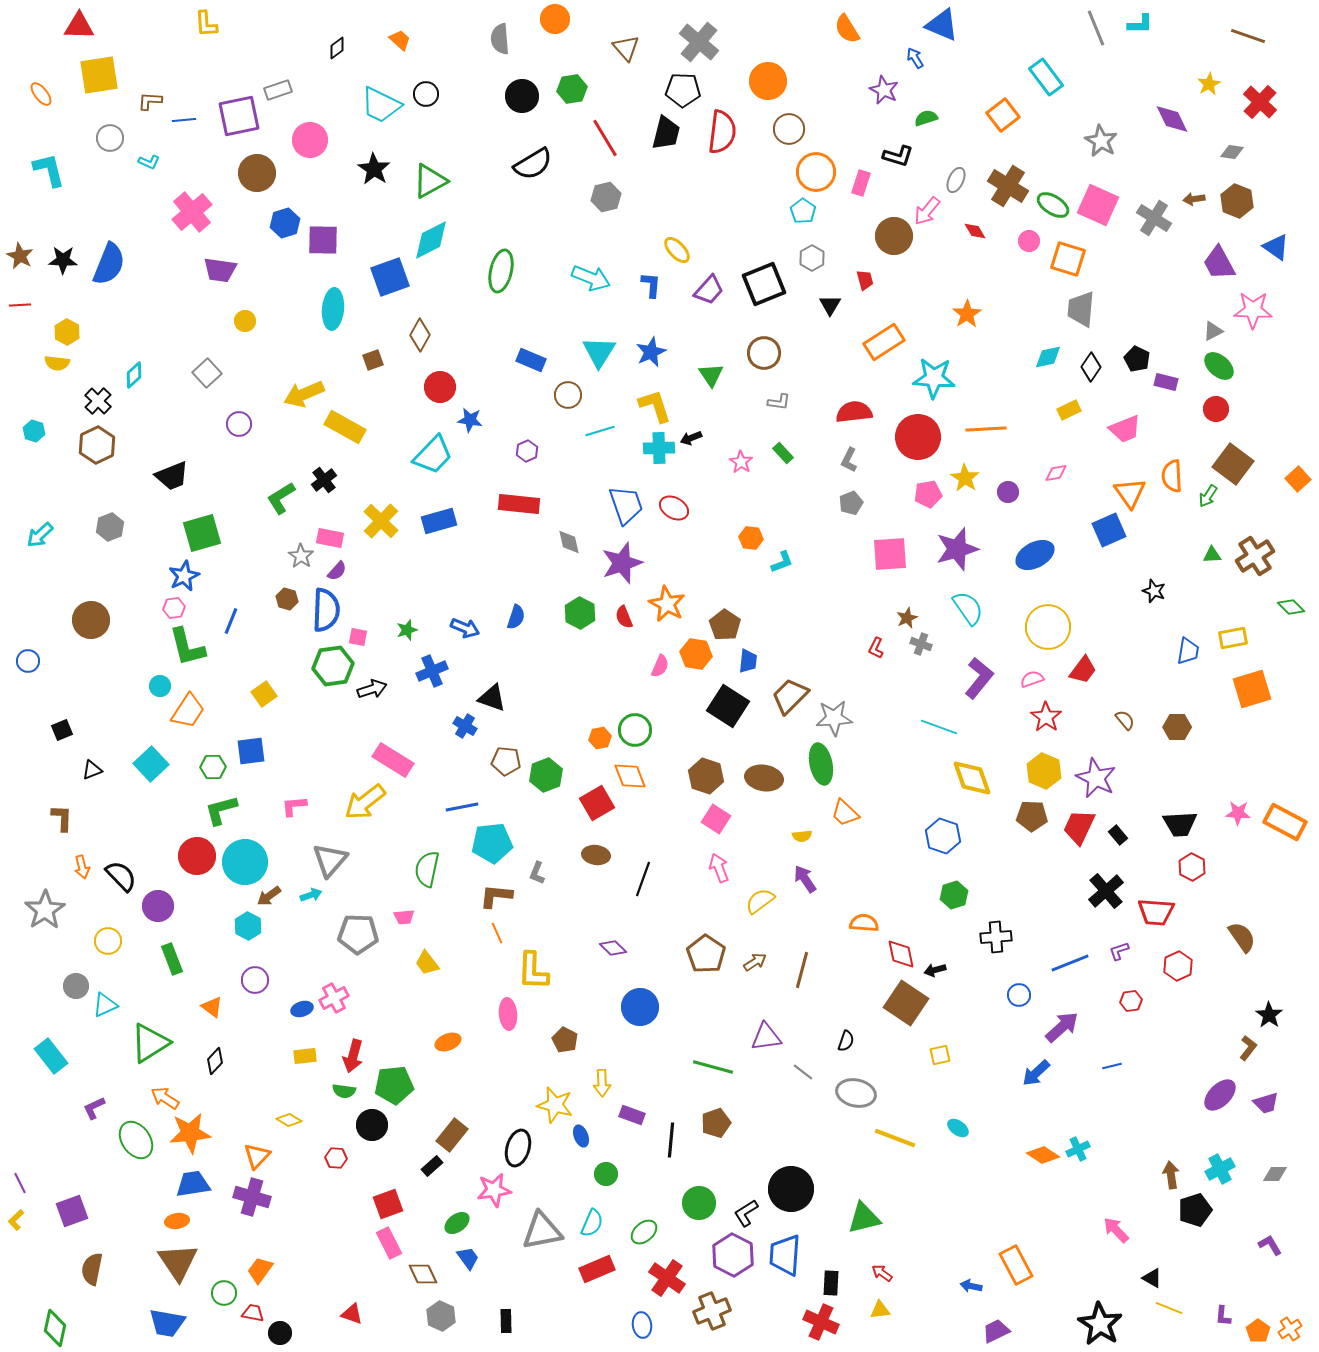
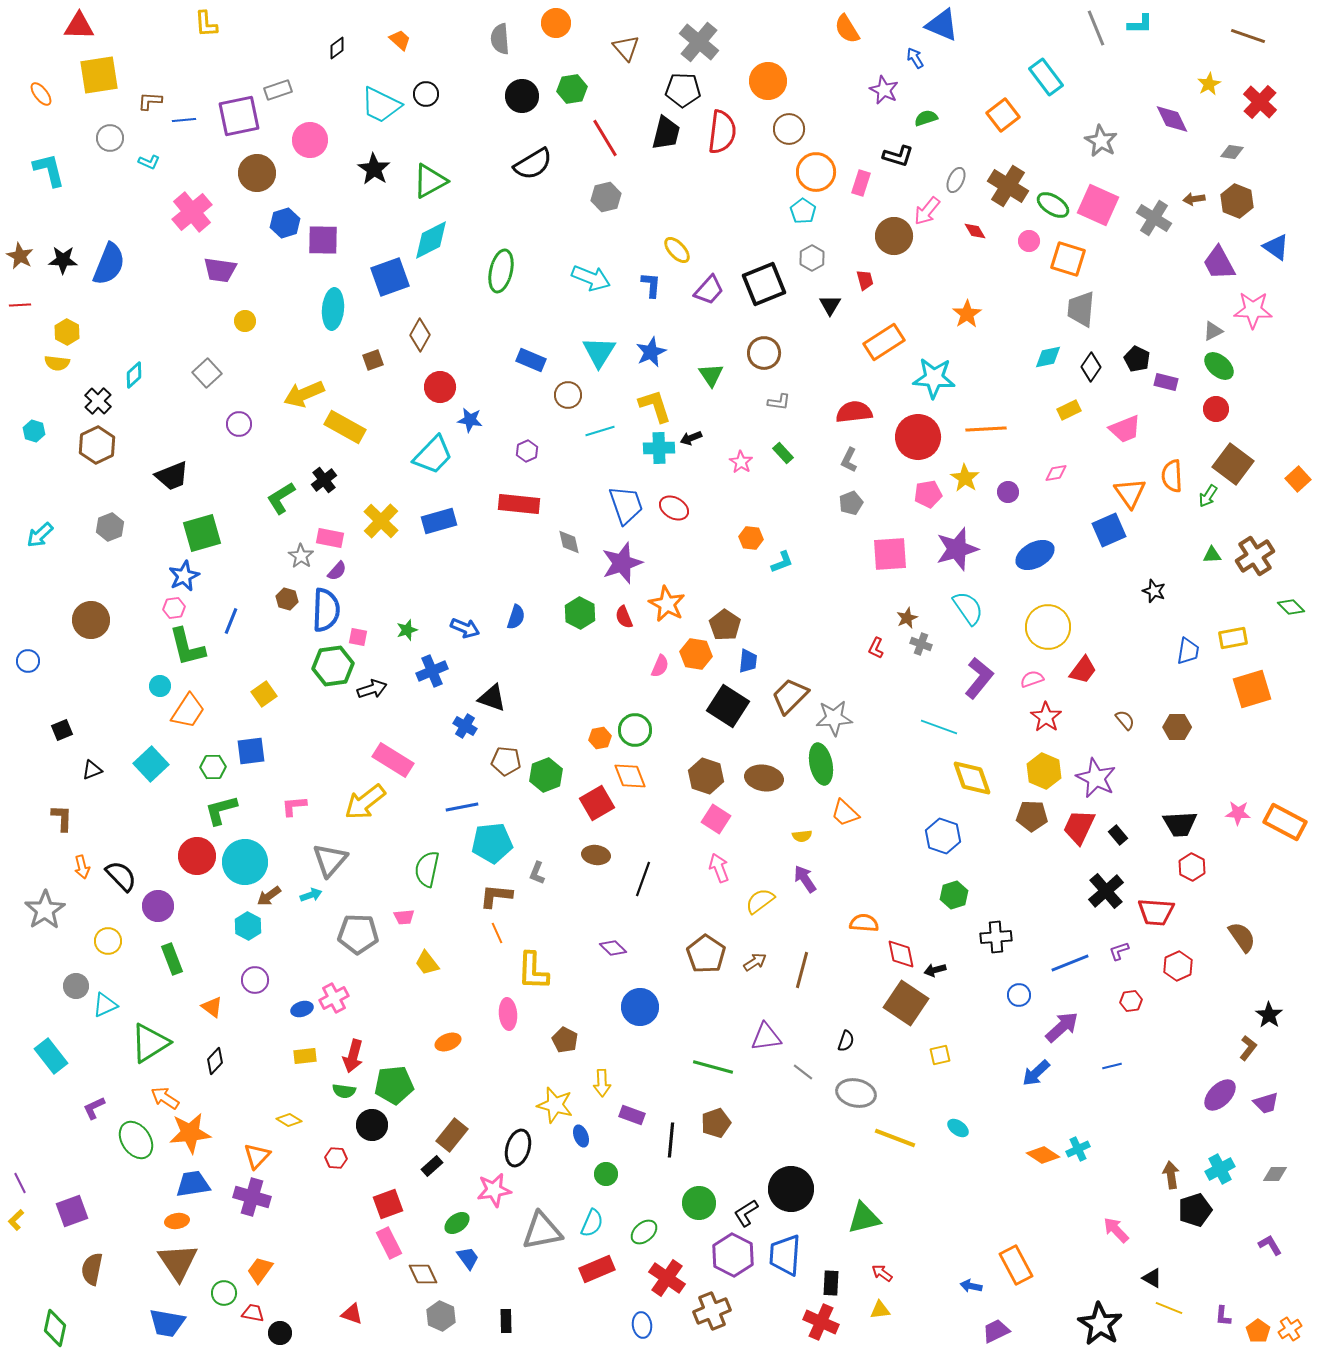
orange circle at (555, 19): moved 1 px right, 4 px down
